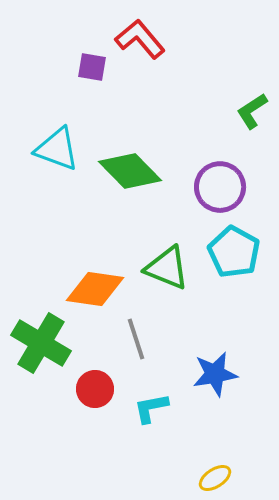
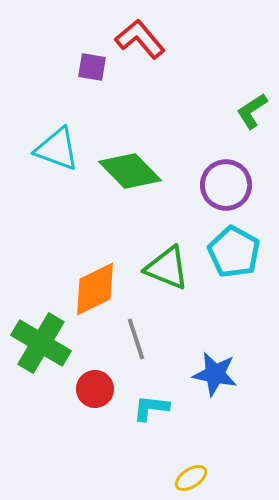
purple circle: moved 6 px right, 2 px up
orange diamond: rotated 34 degrees counterclockwise
blue star: rotated 21 degrees clockwise
cyan L-shape: rotated 18 degrees clockwise
yellow ellipse: moved 24 px left
